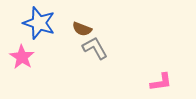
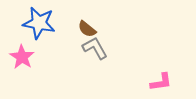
blue star: rotated 8 degrees counterclockwise
brown semicircle: moved 5 px right; rotated 18 degrees clockwise
